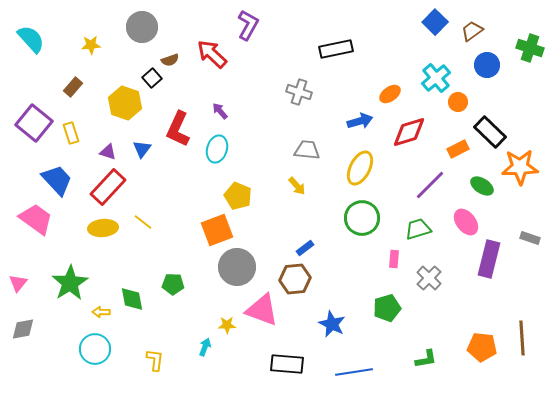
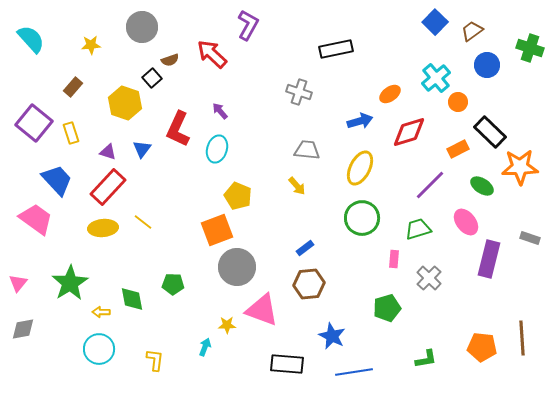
brown hexagon at (295, 279): moved 14 px right, 5 px down
blue star at (332, 324): moved 12 px down
cyan circle at (95, 349): moved 4 px right
